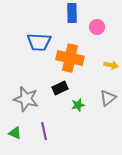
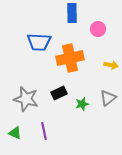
pink circle: moved 1 px right, 2 px down
orange cross: rotated 24 degrees counterclockwise
black rectangle: moved 1 px left, 5 px down
green star: moved 4 px right, 1 px up
